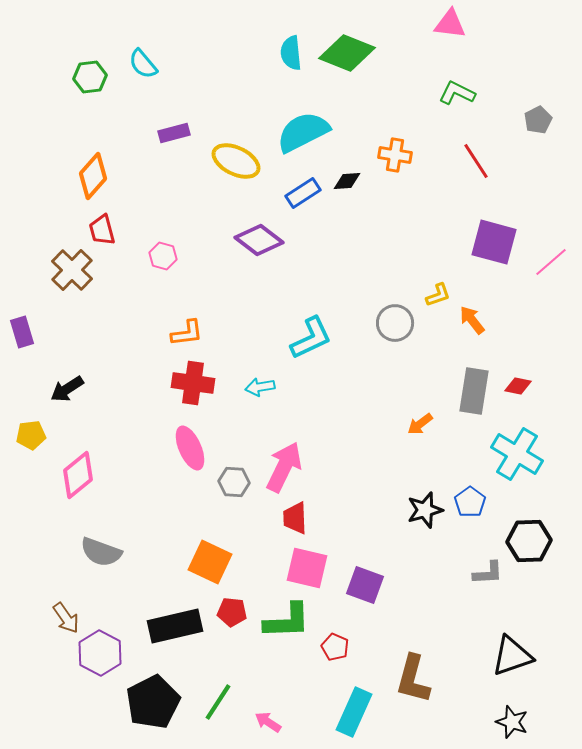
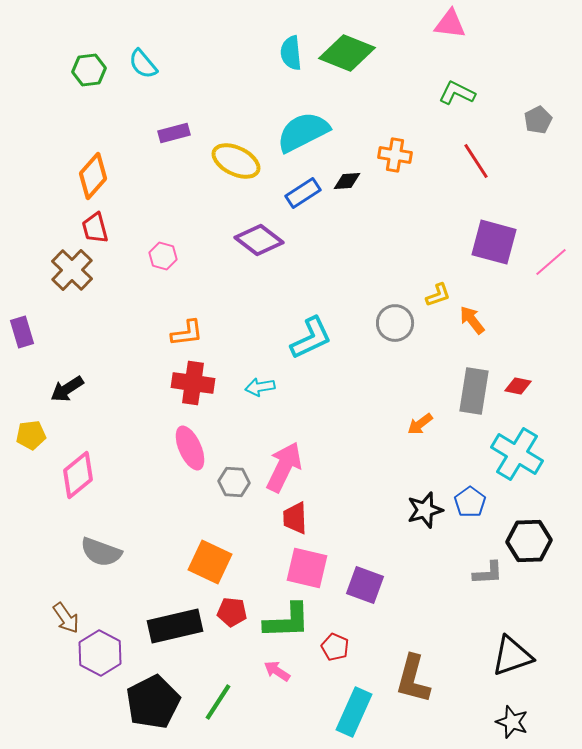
green hexagon at (90, 77): moved 1 px left, 7 px up
red trapezoid at (102, 230): moved 7 px left, 2 px up
pink arrow at (268, 722): moved 9 px right, 51 px up
